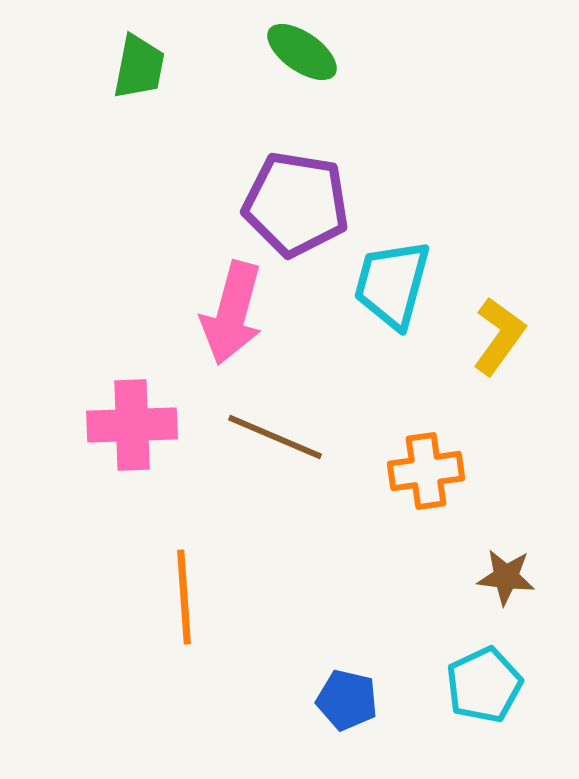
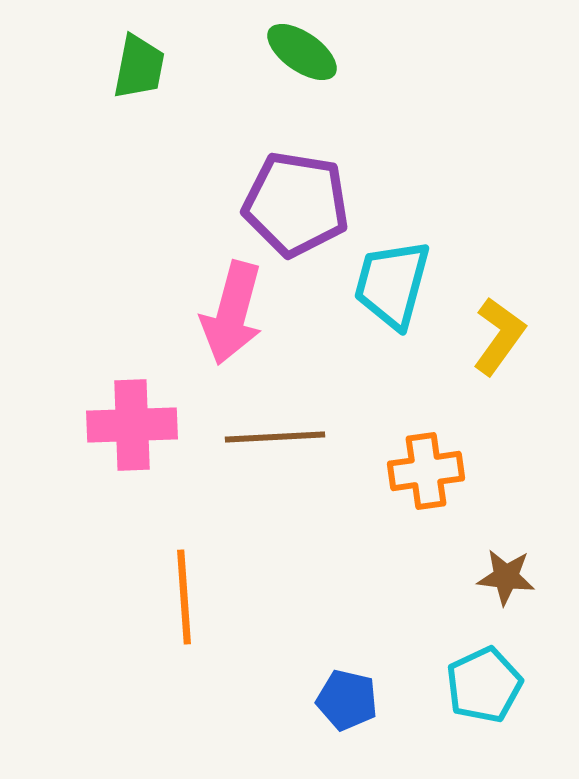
brown line: rotated 26 degrees counterclockwise
